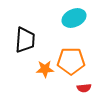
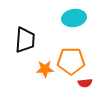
cyan ellipse: rotated 15 degrees clockwise
red semicircle: moved 1 px right, 5 px up
